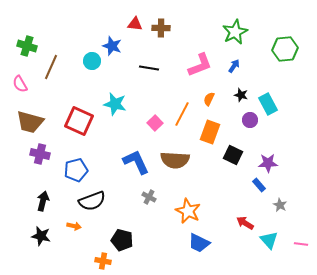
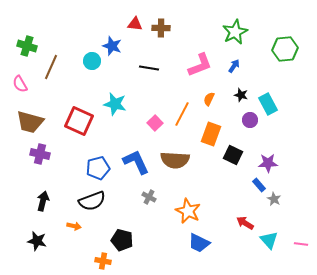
orange rectangle at (210, 132): moved 1 px right, 2 px down
blue pentagon at (76, 170): moved 22 px right, 2 px up
gray star at (280, 205): moved 6 px left, 6 px up
black star at (41, 236): moved 4 px left, 5 px down
